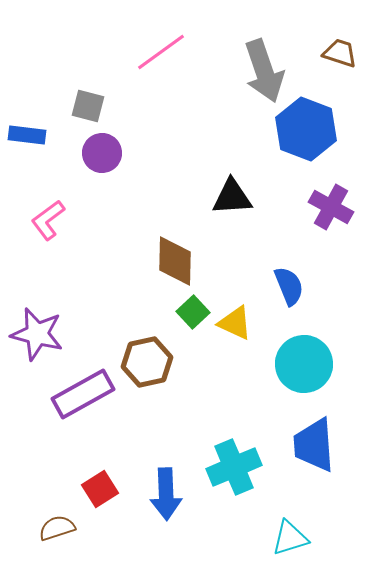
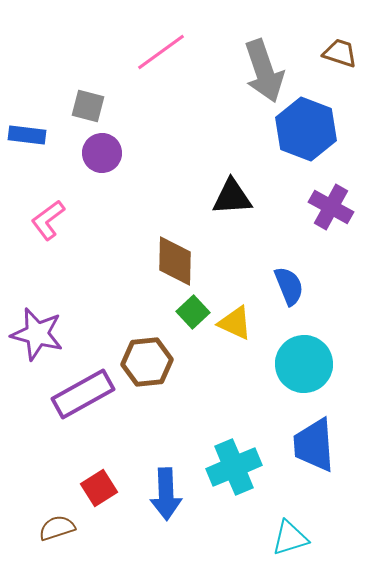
brown hexagon: rotated 6 degrees clockwise
red square: moved 1 px left, 1 px up
